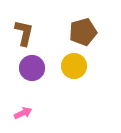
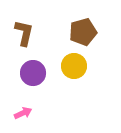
purple circle: moved 1 px right, 5 px down
